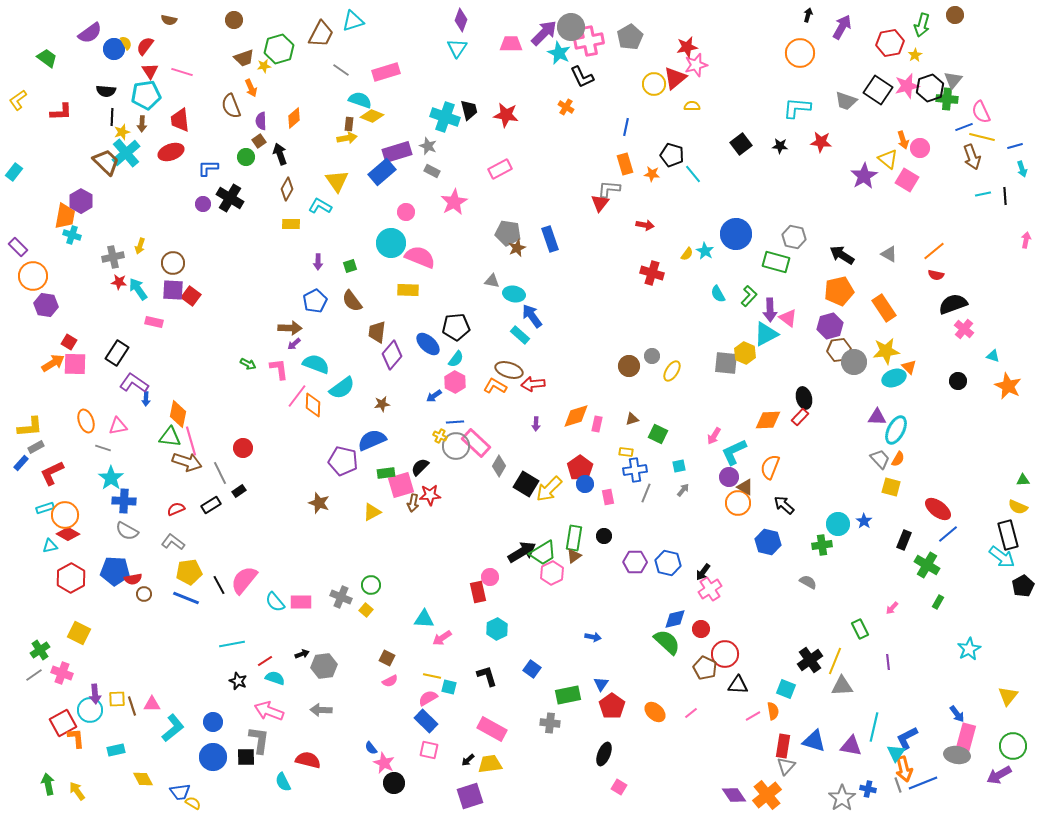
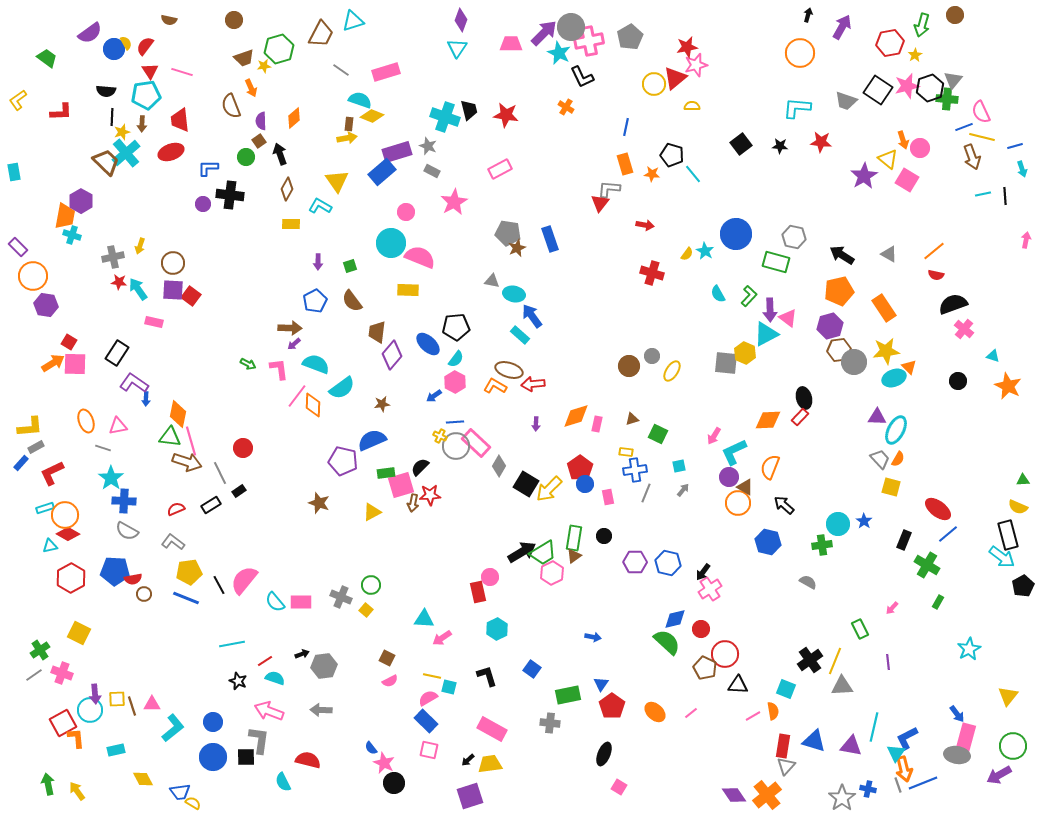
cyan rectangle at (14, 172): rotated 48 degrees counterclockwise
black cross at (230, 198): moved 3 px up; rotated 24 degrees counterclockwise
